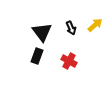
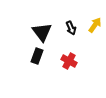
yellow arrow: rotated 14 degrees counterclockwise
